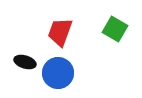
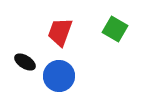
black ellipse: rotated 15 degrees clockwise
blue circle: moved 1 px right, 3 px down
